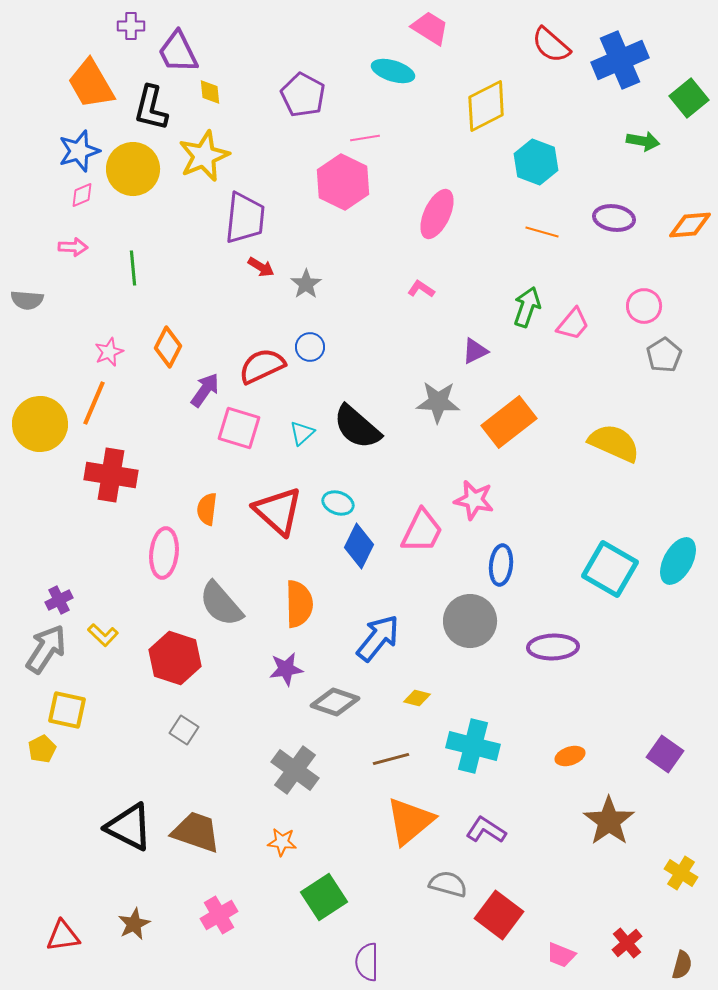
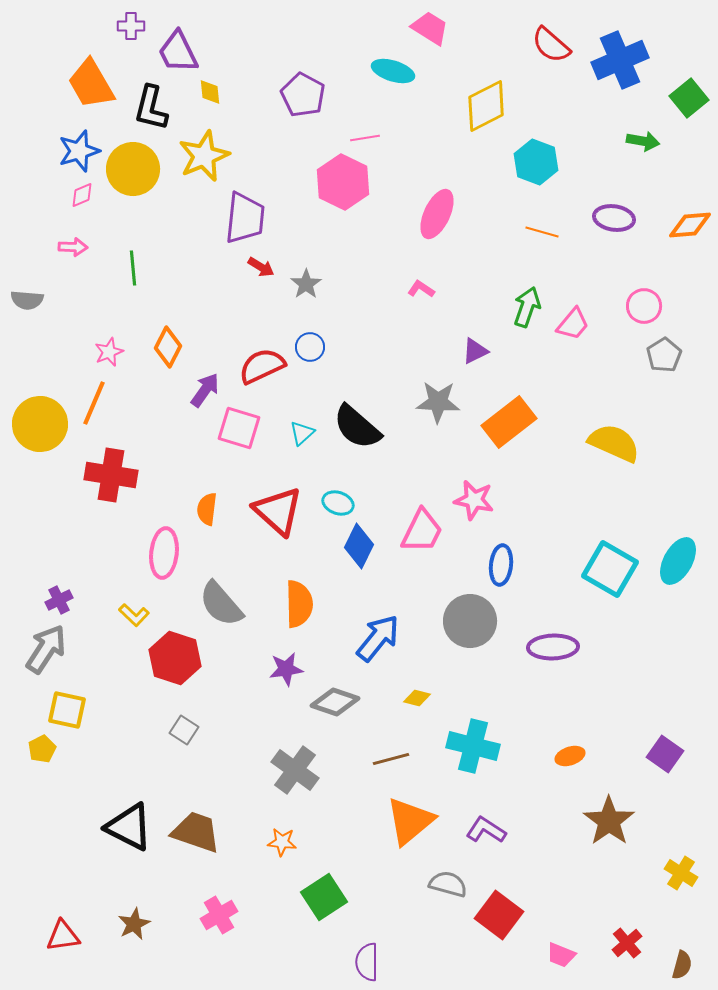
yellow L-shape at (103, 635): moved 31 px right, 20 px up
